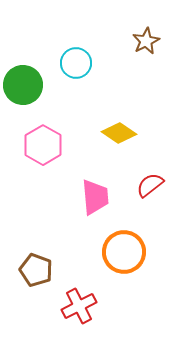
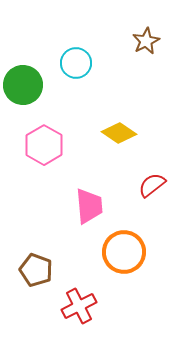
pink hexagon: moved 1 px right
red semicircle: moved 2 px right
pink trapezoid: moved 6 px left, 9 px down
